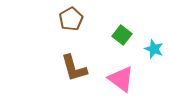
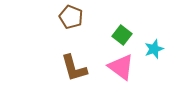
brown pentagon: moved 2 px up; rotated 20 degrees counterclockwise
cyan star: rotated 30 degrees clockwise
pink triangle: moved 12 px up
